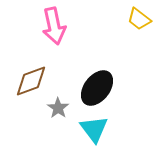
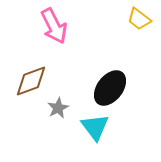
pink arrow: rotated 15 degrees counterclockwise
black ellipse: moved 13 px right
gray star: rotated 10 degrees clockwise
cyan triangle: moved 1 px right, 2 px up
